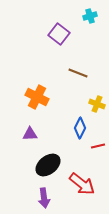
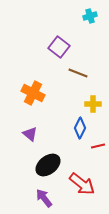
purple square: moved 13 px down
orange cross: moved 4 px left, 4 px up
yellow cross: moved 4 px left; rotated 21 degrees counterclockwise
purple triangle: rotated 42 degrees clockwise
purple arrow: rotated 150 degrees clockwise
